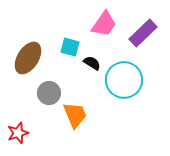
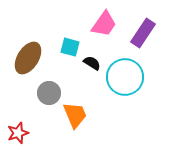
purple rectangle: rotated 12 degrees counterclockwise
cyan circle: moved 1 px right, 3 px up
